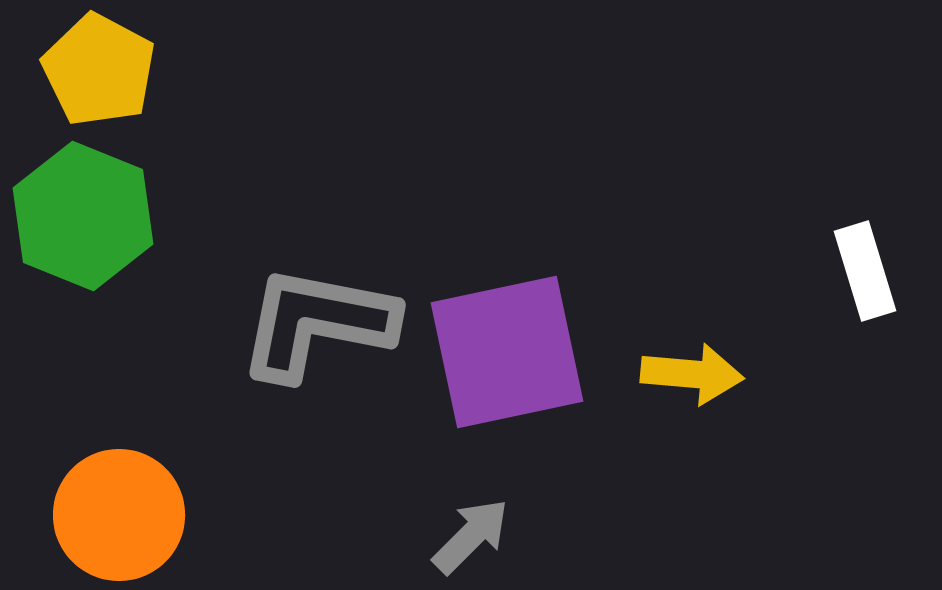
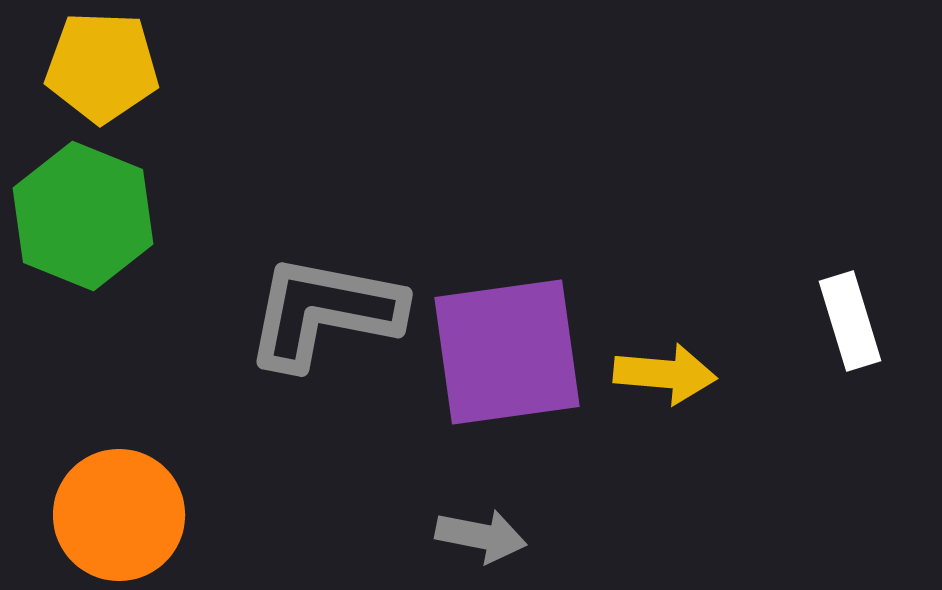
yellow pentagon: moved 3 px right, 3 px up; rotated 26 degrees counterclockwise
white rectangle: moved 15 px left, 50 px down
gray L-shape: moved 7 px right, 11 px up
purple square: rotated 4 degrees clockwise
yellow arrow: moved 27 px left
gray arrow: moved 10 px right; rotated 56 degrees clockwise
